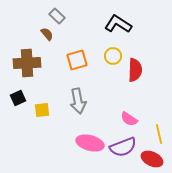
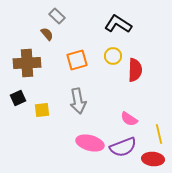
red ellipse: moved 1 px right; rotated 20 degrees counterclockwise
